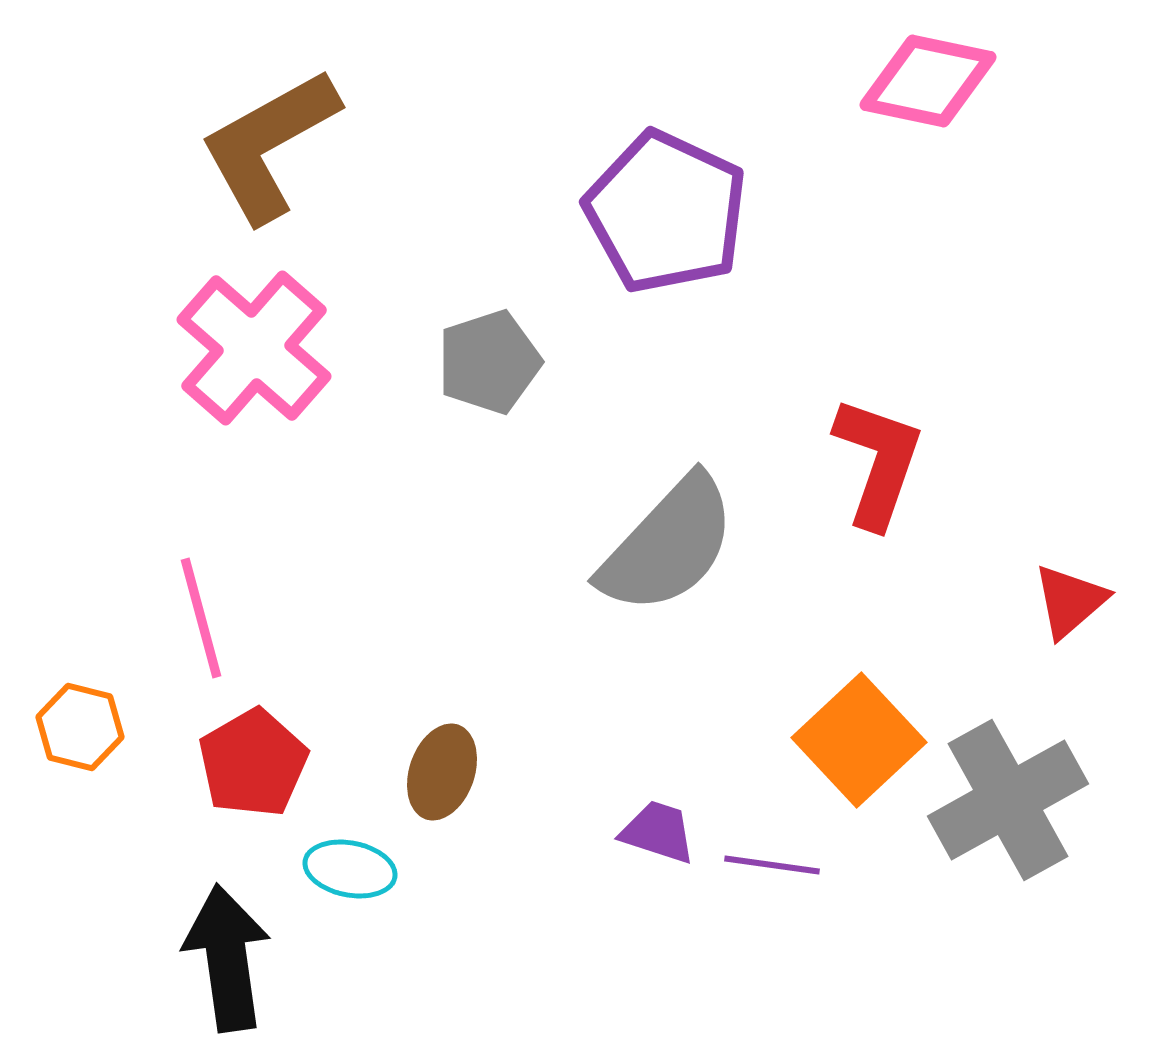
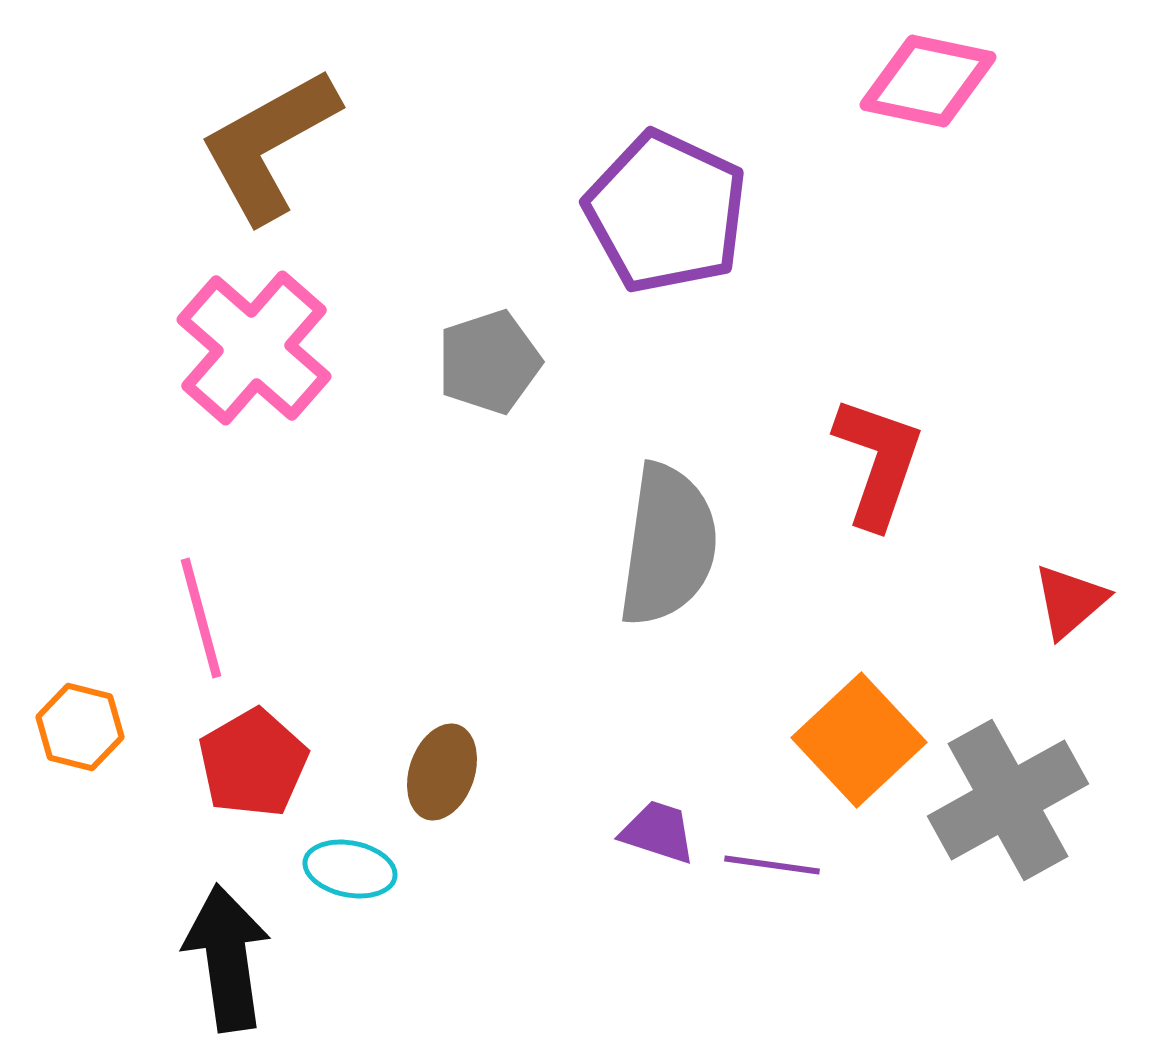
gray semicircle: rotated 35 degrees counterclockwise
